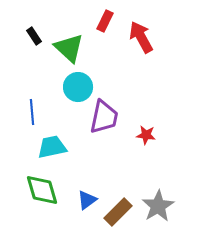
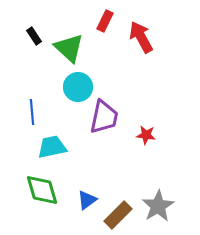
brown rectangle: moved 3 px down
